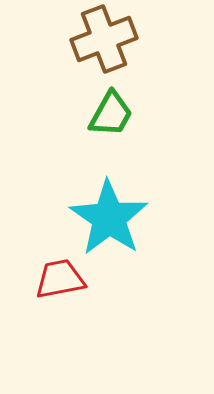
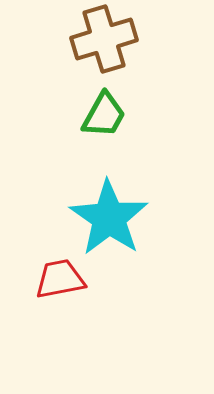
brown cross: rotated 4 degrees clockwise
green trapezoid: moved 7 px left, 1 px down
